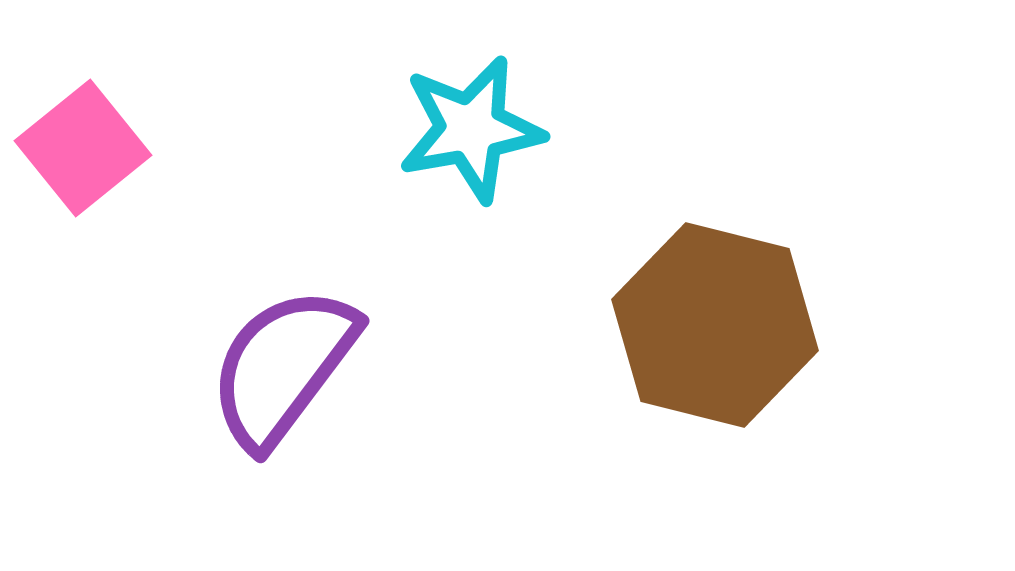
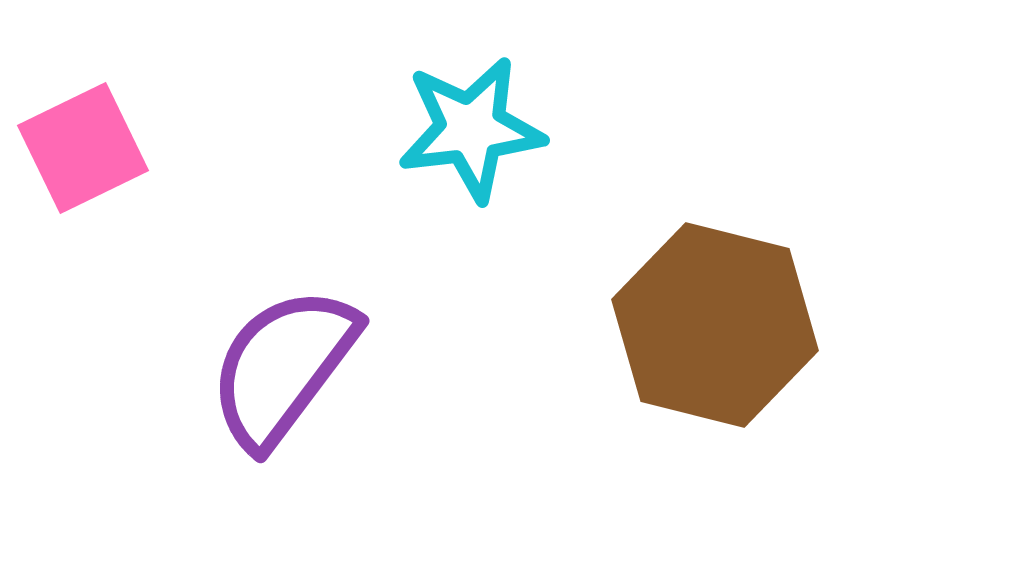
cyan star: rotated 3 degrees clockwise
pink square: rotated 13 degrees clockwise
